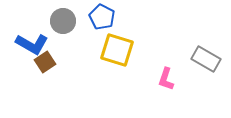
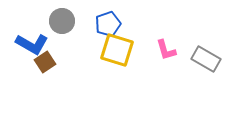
blue pentagon: moved 6 px right, 7 px down; rotated 25 degrees clockwise
gray circle: moved 1 px left
pink L-shape: moved 29 px up; rotated 35 degrees counterclockwise
